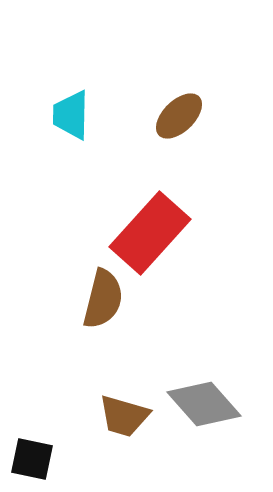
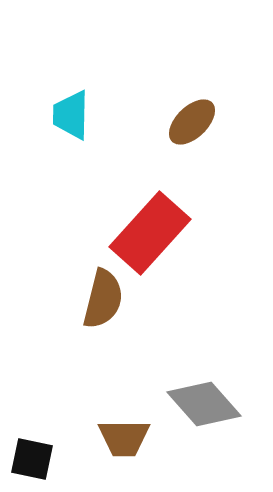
brown ellipse: moved 13 px right, 6 px down
brown trapezoid: moved 22 px down; rotated 16 degrees counterclockwise
